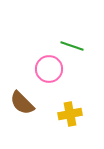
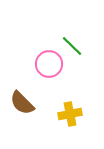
green line: rotated 25 degrees clockwise
pink circle: moved 5 px up
